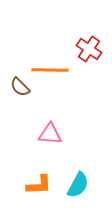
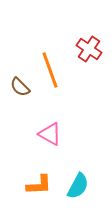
orange line: rotated 69 degrees clockwise
pink triangle: rotated 25 degrees clockwise
cyan semicircle: moved 1 px down
